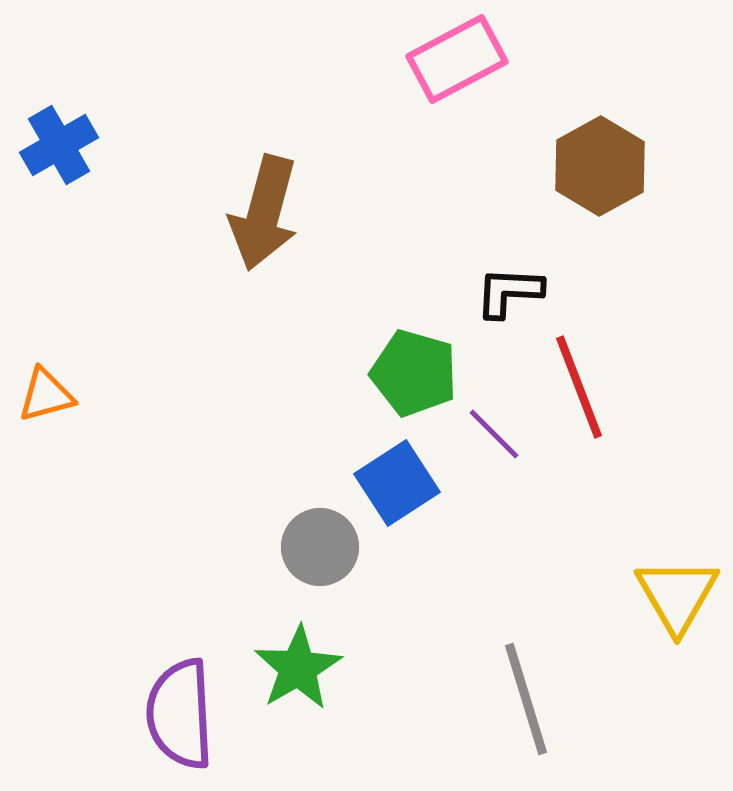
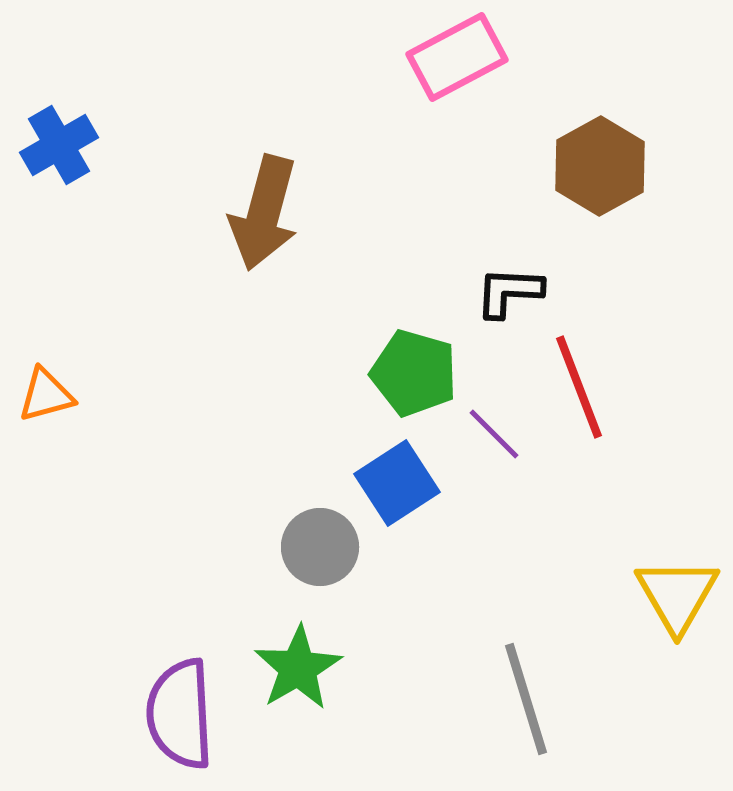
pink rectangle: moved 2 px up
